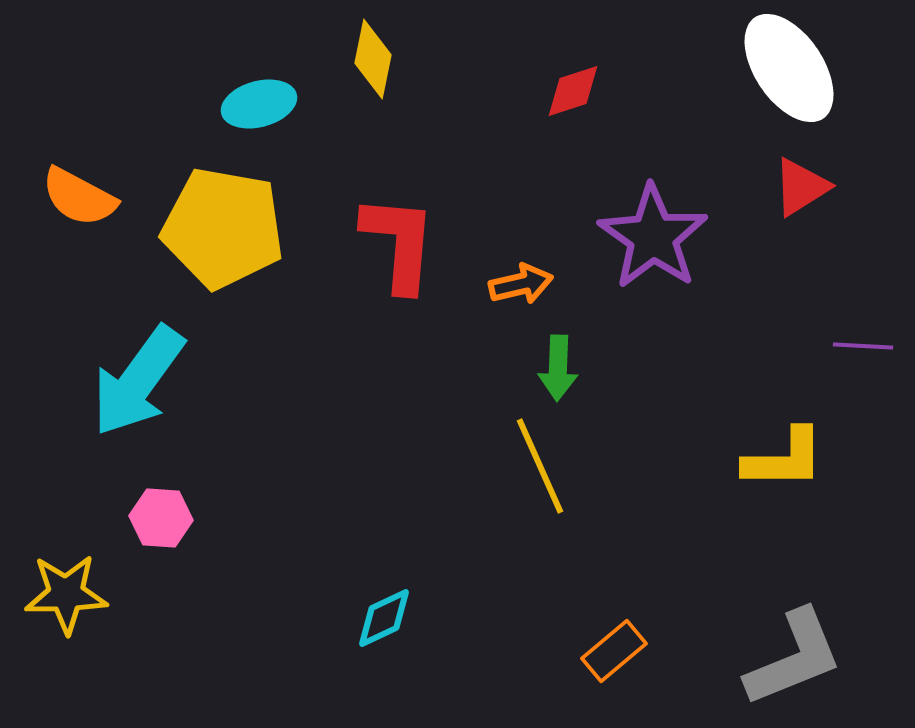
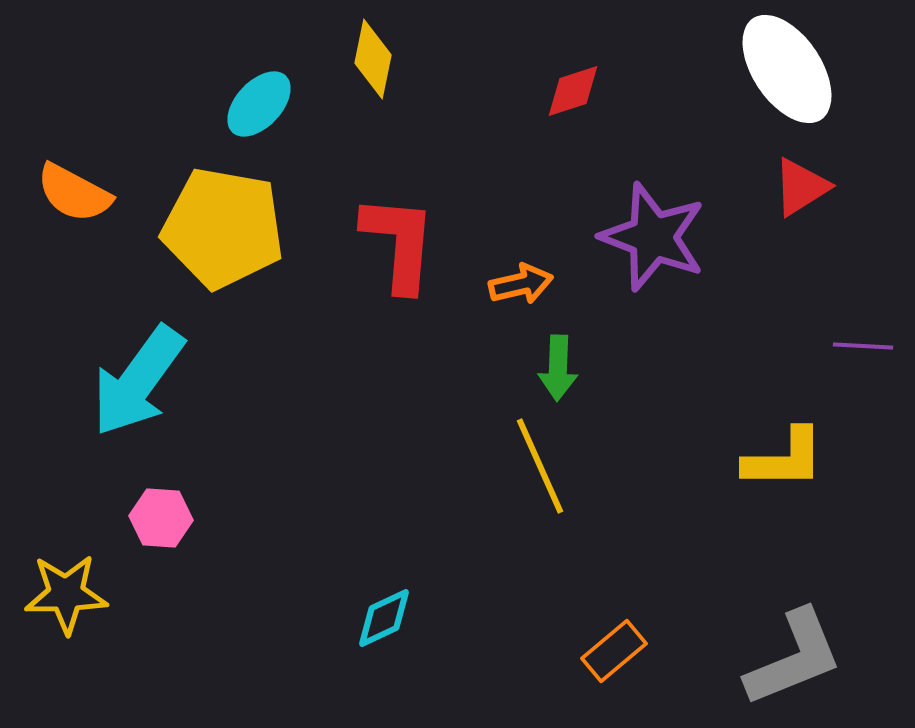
white ellipse: moved 2 px left, 1 px down
cyan ellipse: rotated 32 degrees counterclockwise
orange semicircle: moved 5 px left, 4 px up
purple star: rotated 14 degrees counterclockwise
